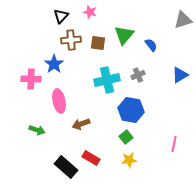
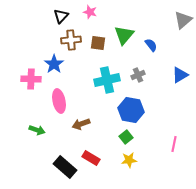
gray triangle: rotated 24 degrees counterclockwise
black rectangle: moved 1 px left
